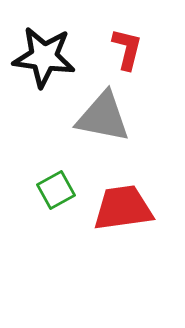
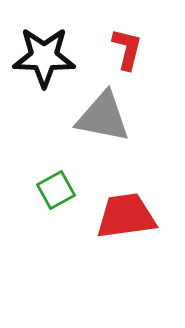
black star: rotated 6 degrees counterclockwise
red trapezoid: moved 3 px right, 8 px down
